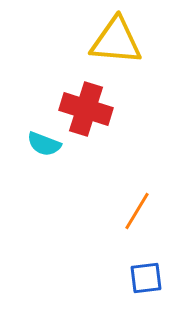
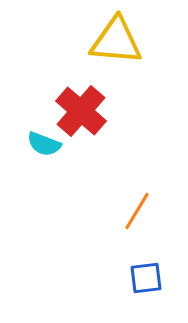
red cross: moved 5 px left, 2 px down; rotated 24 degrees clockwise
